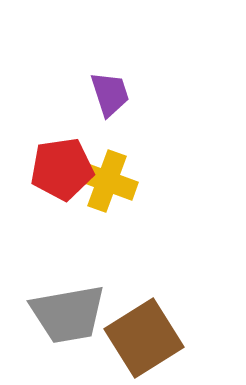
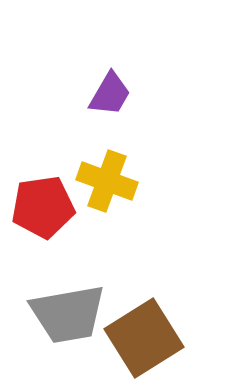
purple trapezoid: rotated 48 degrees clockwise
red pentagon: moved 19 px left, 38 px down
